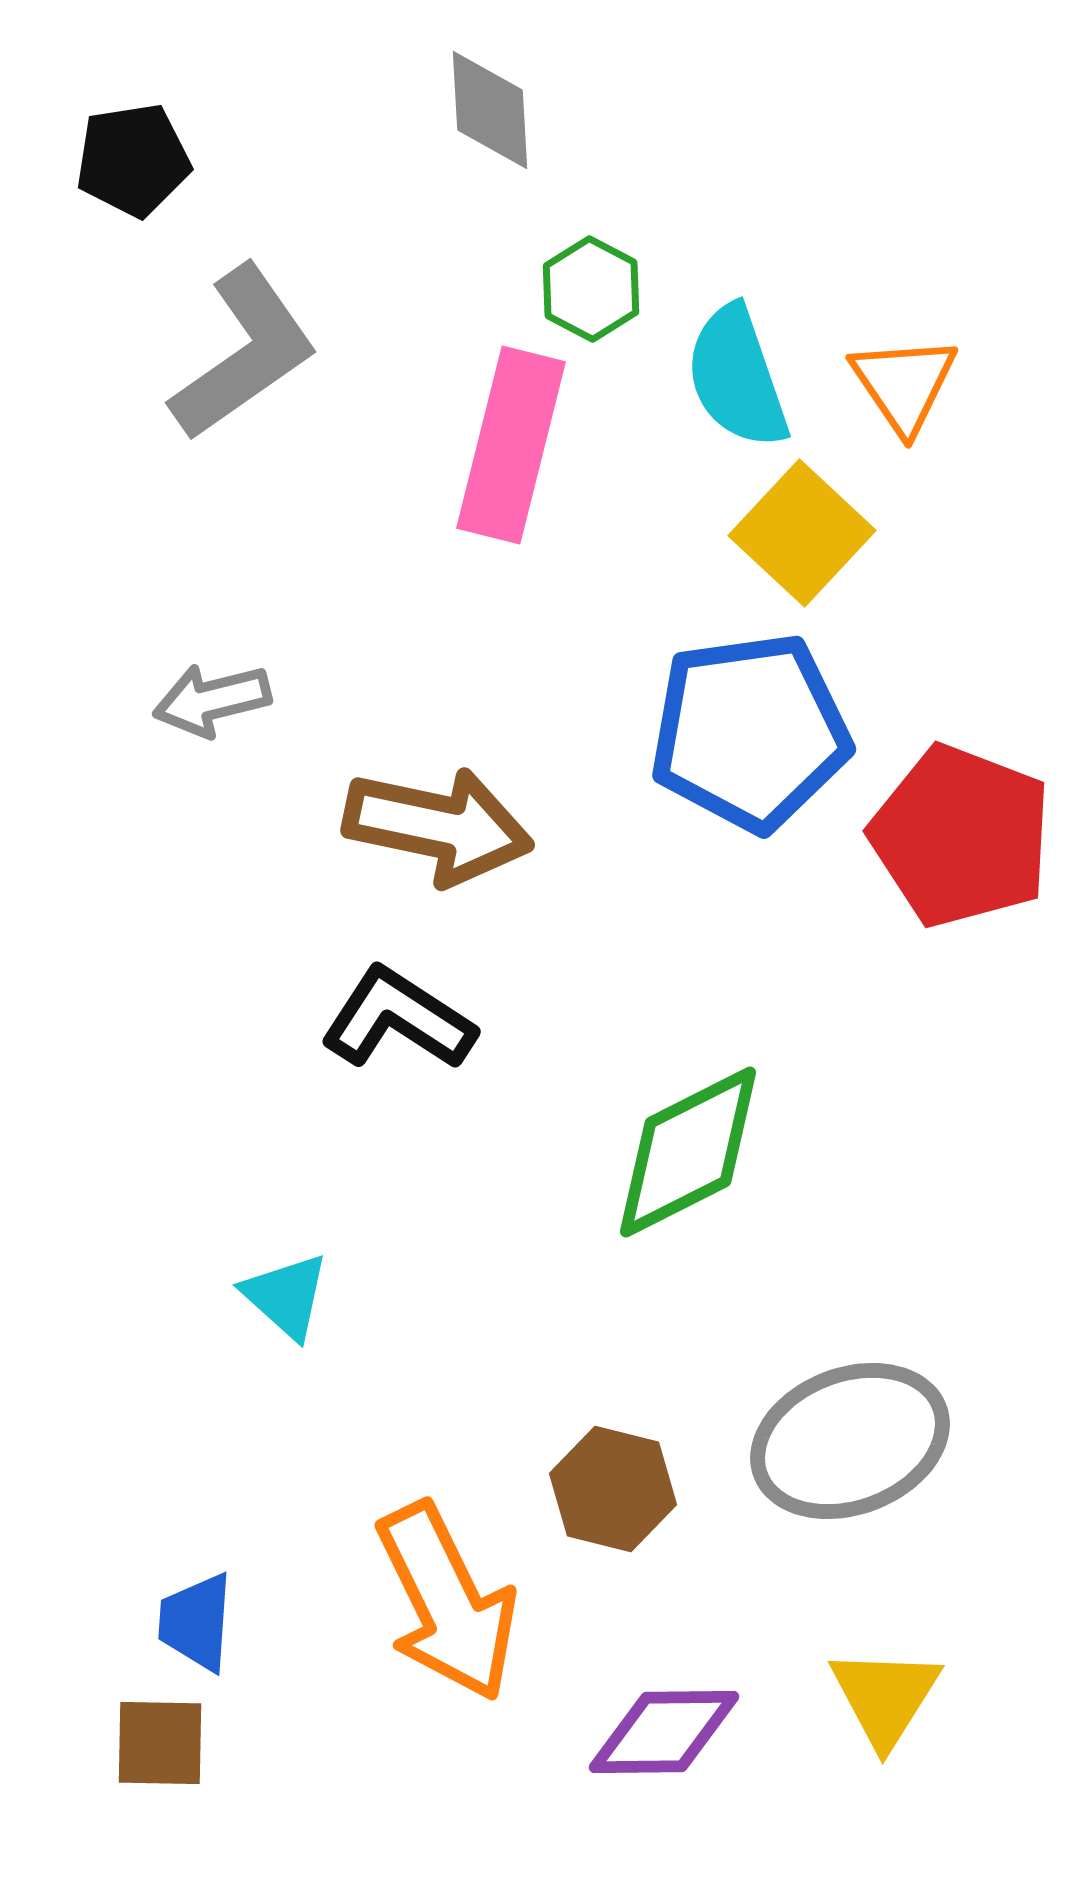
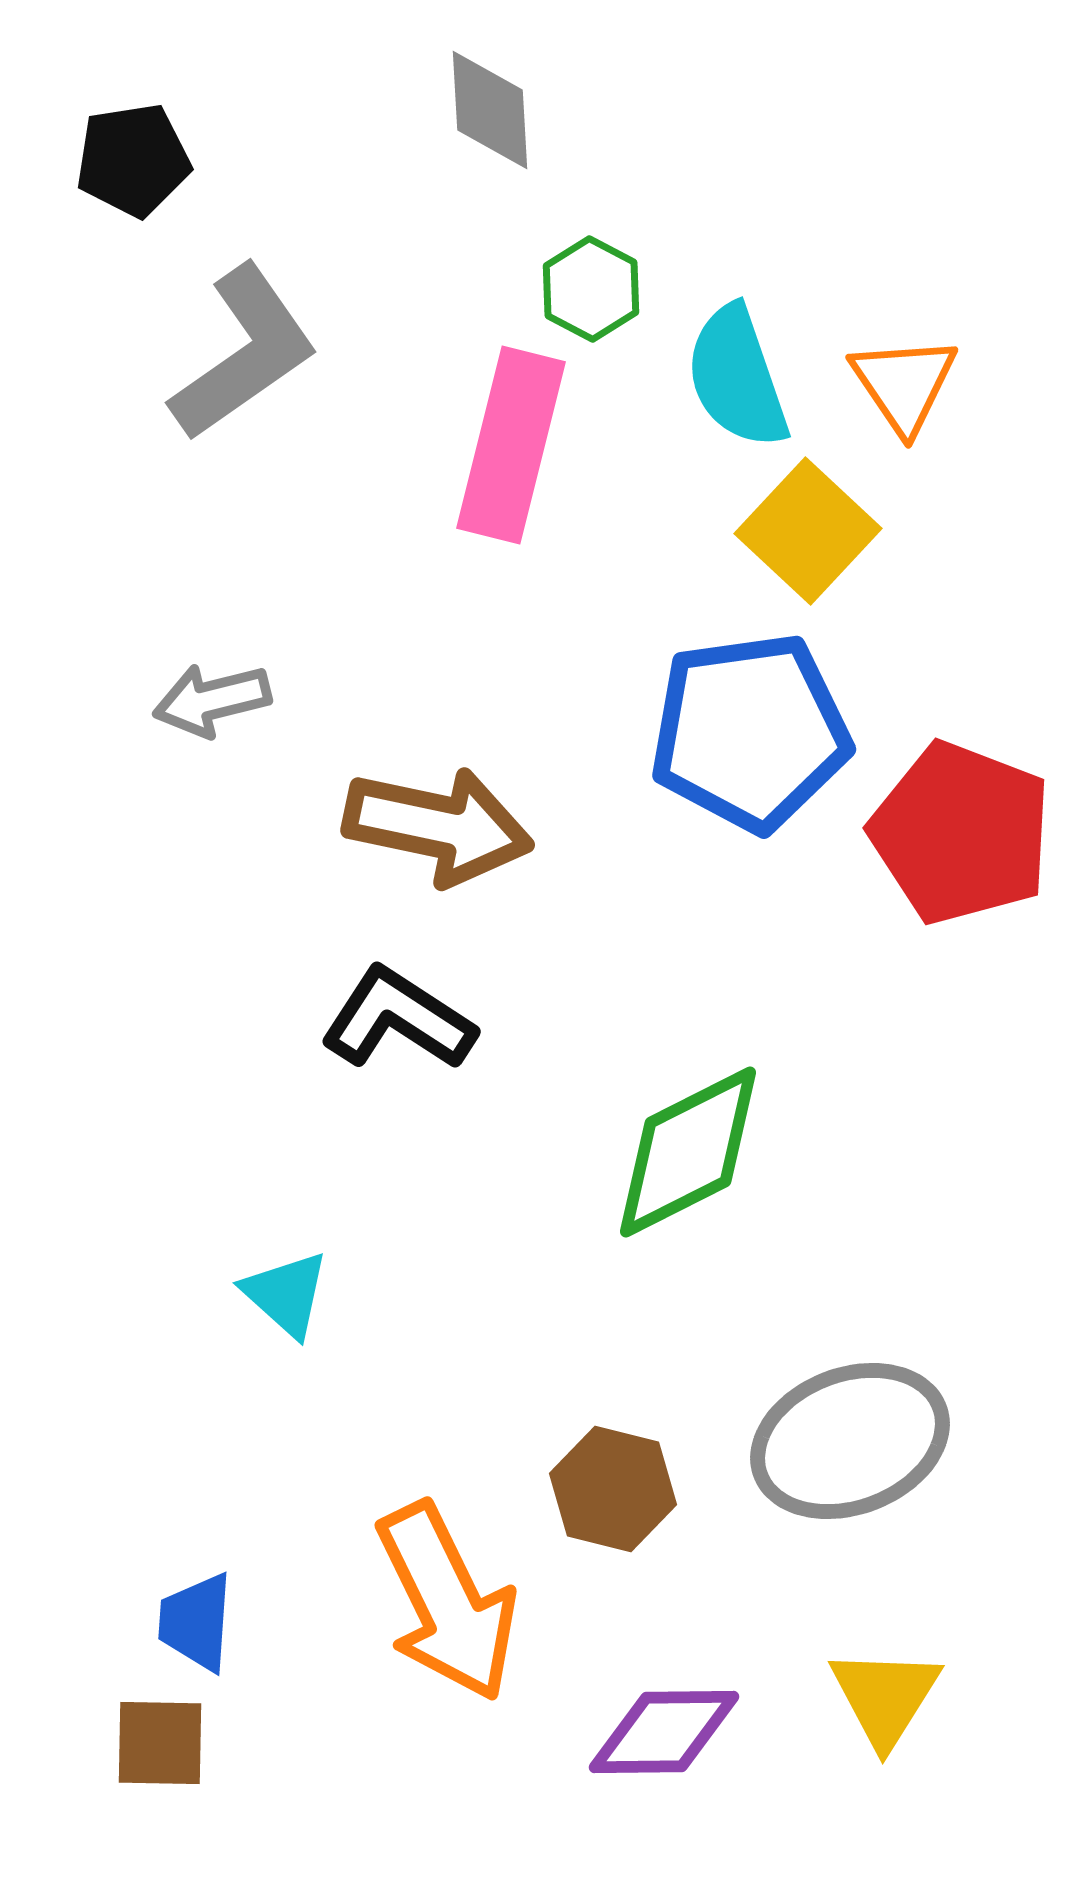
yellow square: moved 6 px right, 2 px up
red pentagon: moved 3 px up
cyan triangle: moved 2 px up
